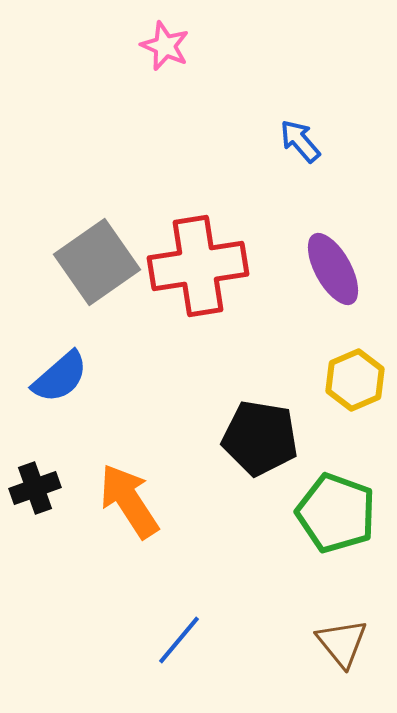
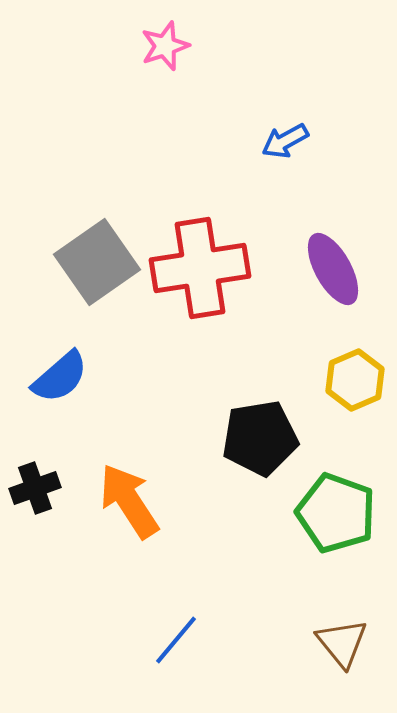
pink star: rotated 30 degrees clockwise
blue arrow: moved 15 px left; rotated 78 degrees counterclockwise
red cross: moved 2 px right, 2 px down
black pentagon: rotated 18 degrees counterclockwise
blue line: moved 3 px left
